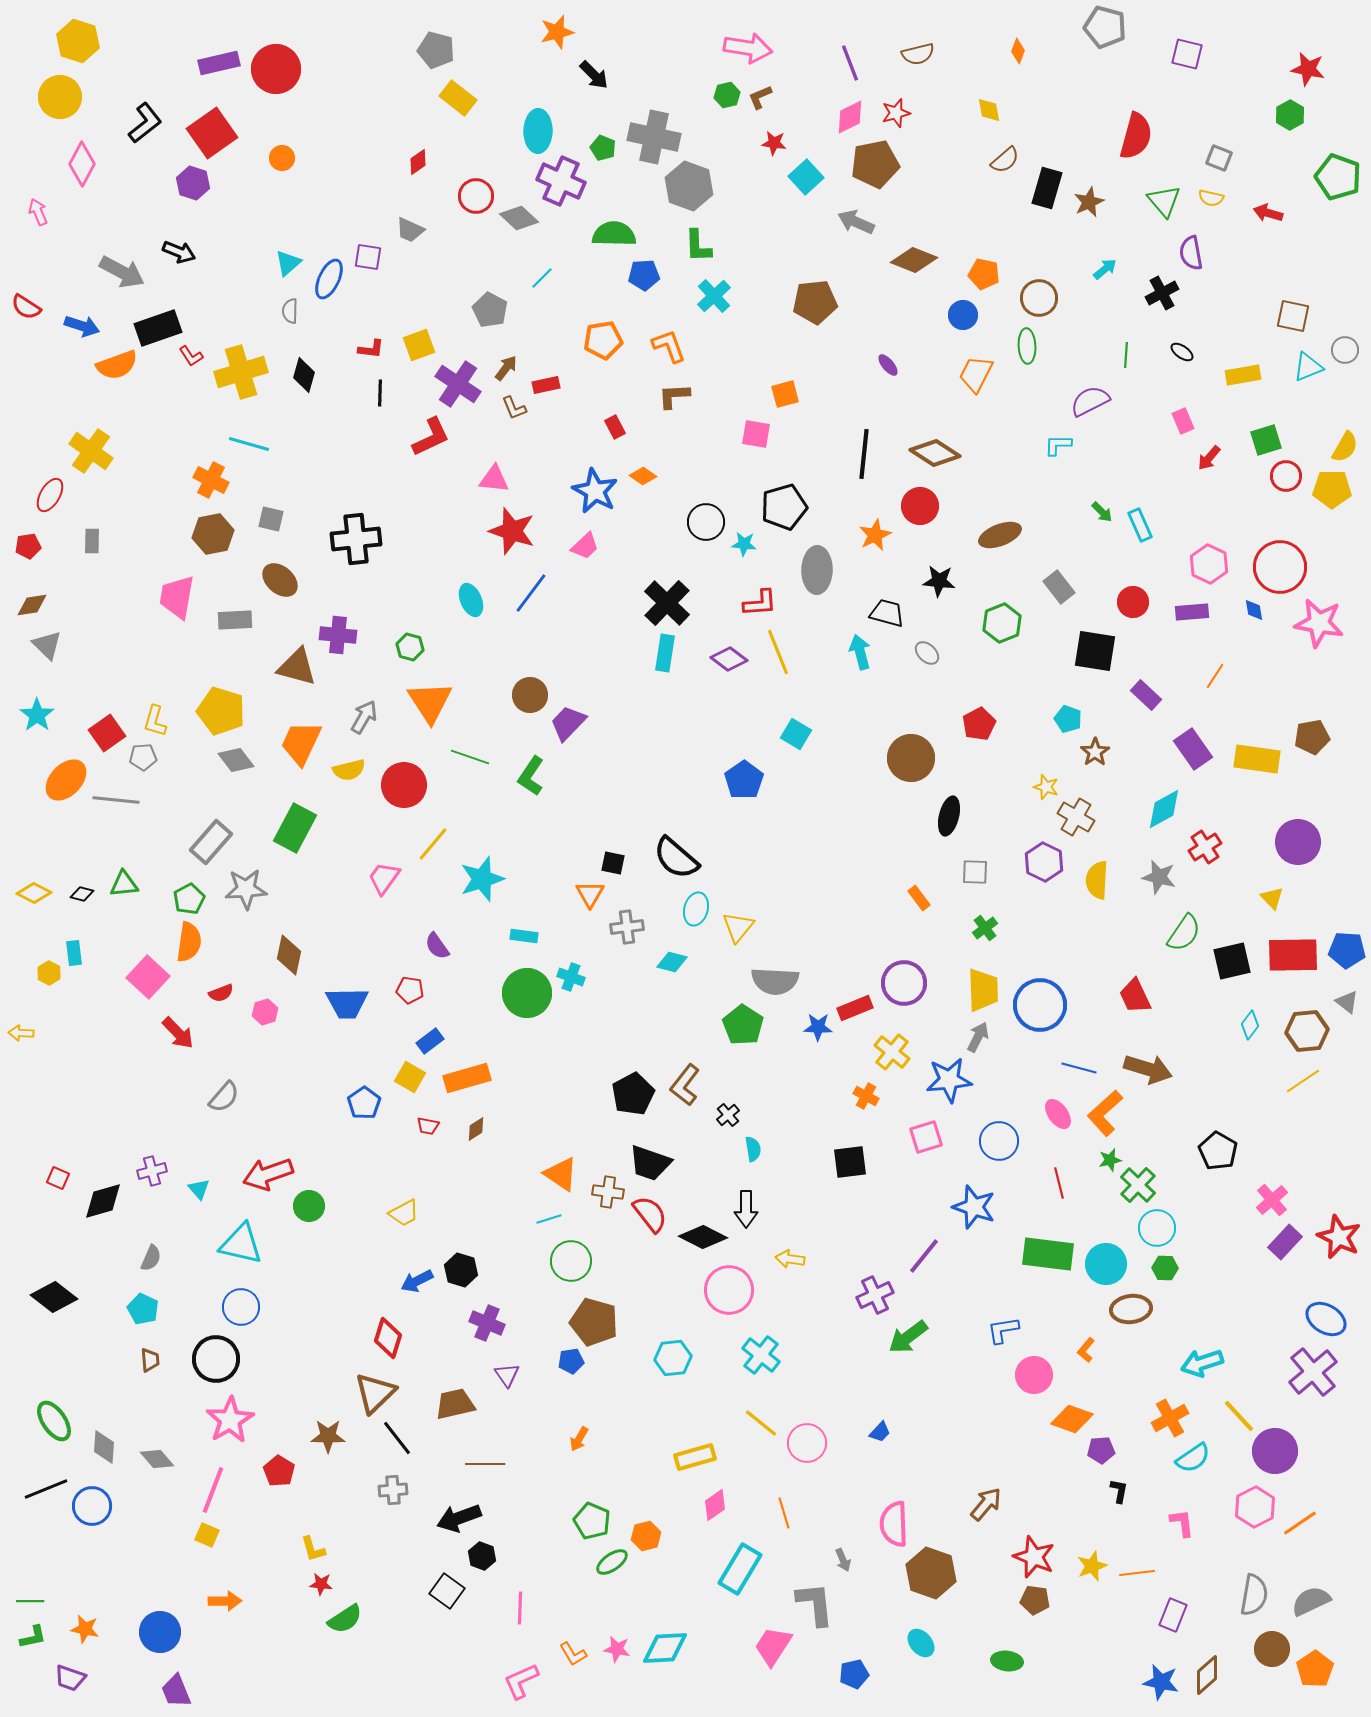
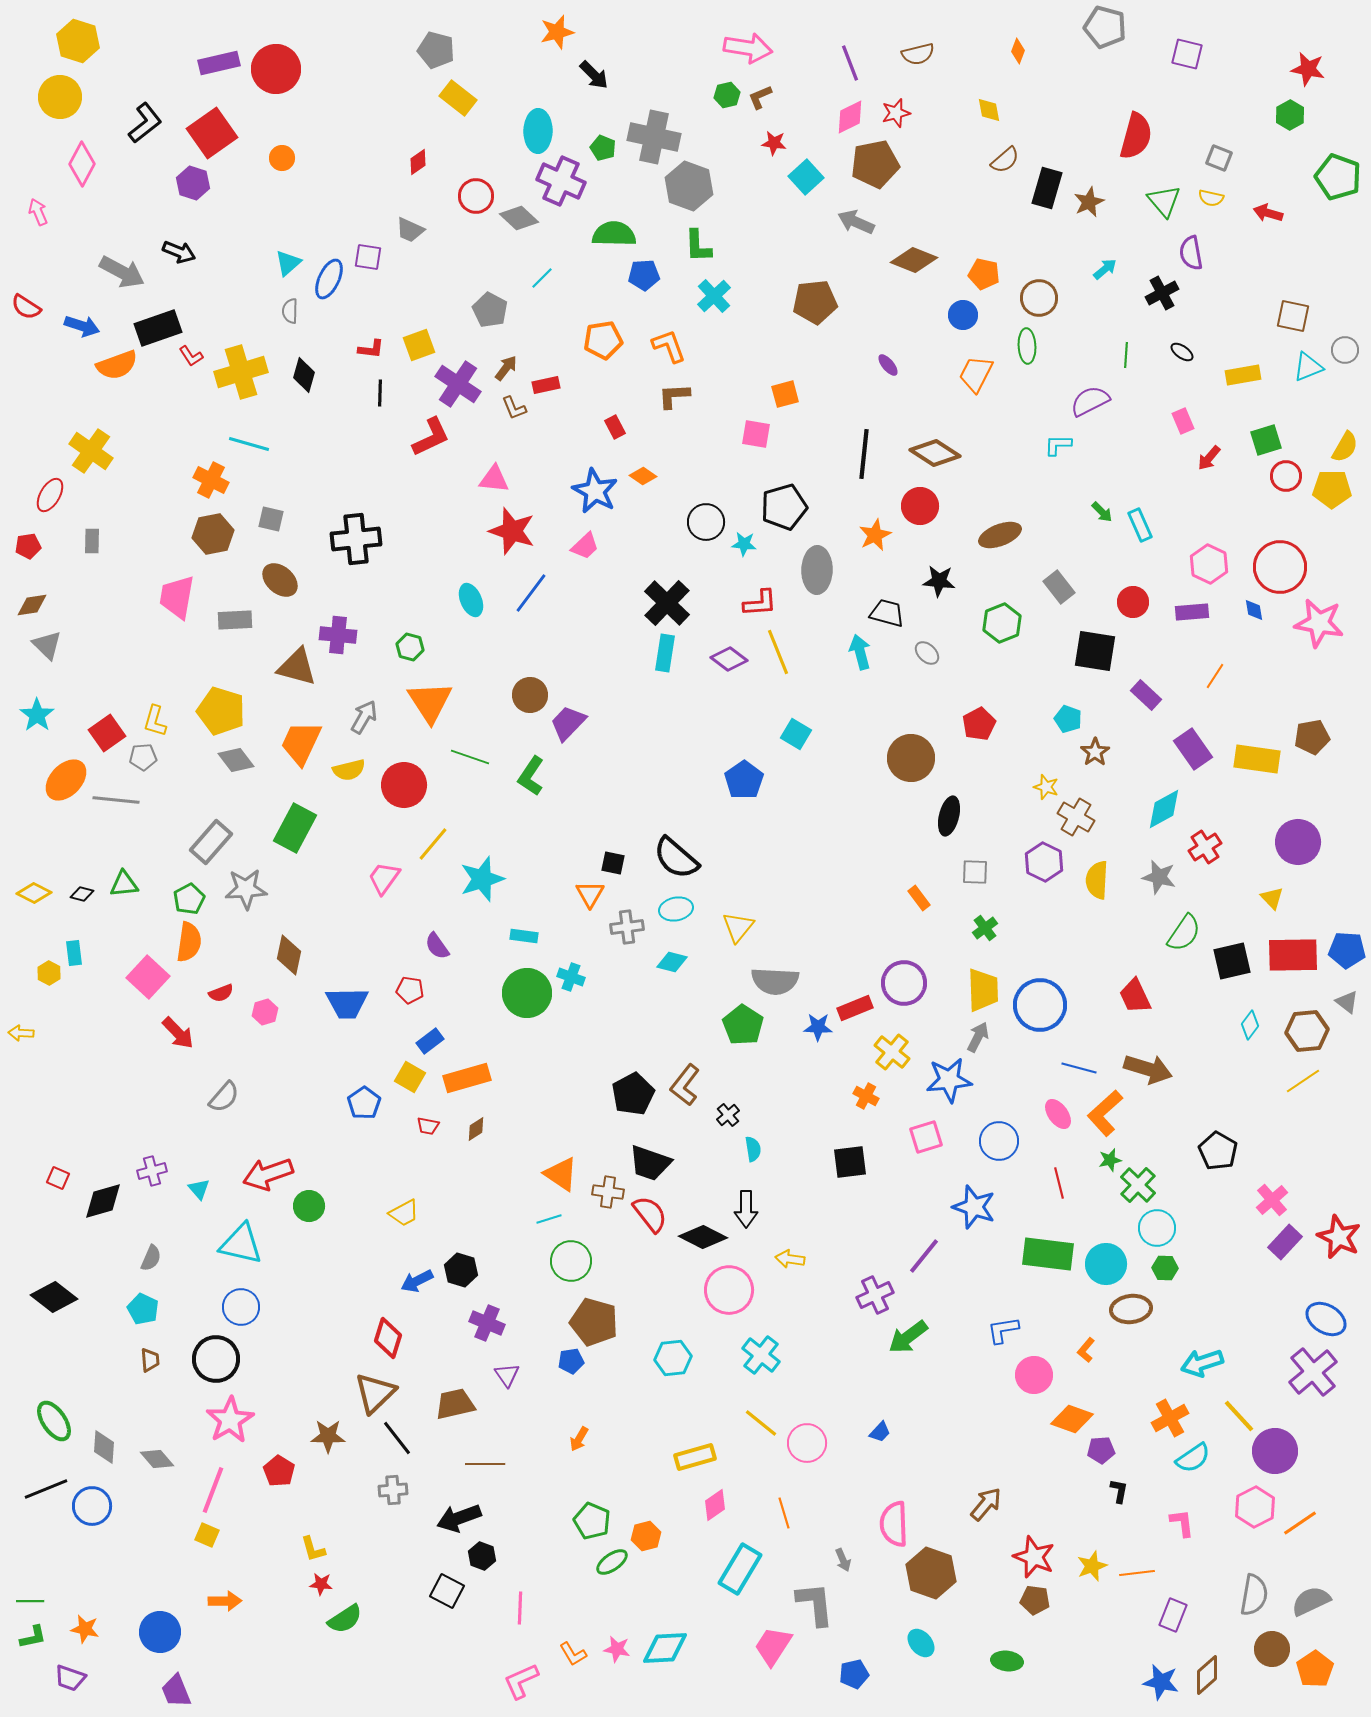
cyan ellipse at (696, 909): moved 20 px left; rotated 64 degrees clockwise
black square at (447, 1591): rotated 8 degrees counterclockwise
